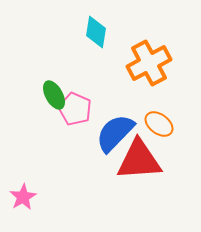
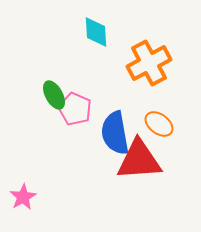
cyan diamond: rotated 12 degrees counterclockwise
blue semicircle: rotated 54 degrees counterclockwise
